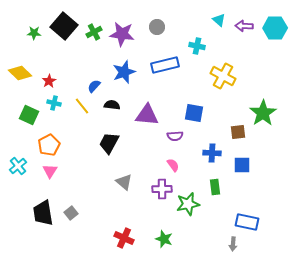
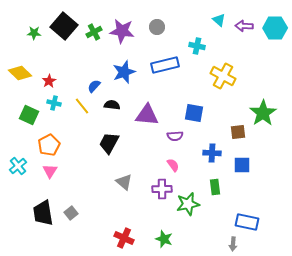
purple star at (122, 34): moved 3 px up
